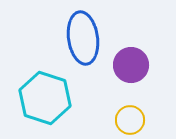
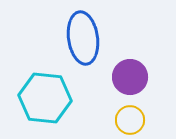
purple circle: moved 1 px left, 12 px down
cyan hexagon: rotated 12 degrees counterclockwise
